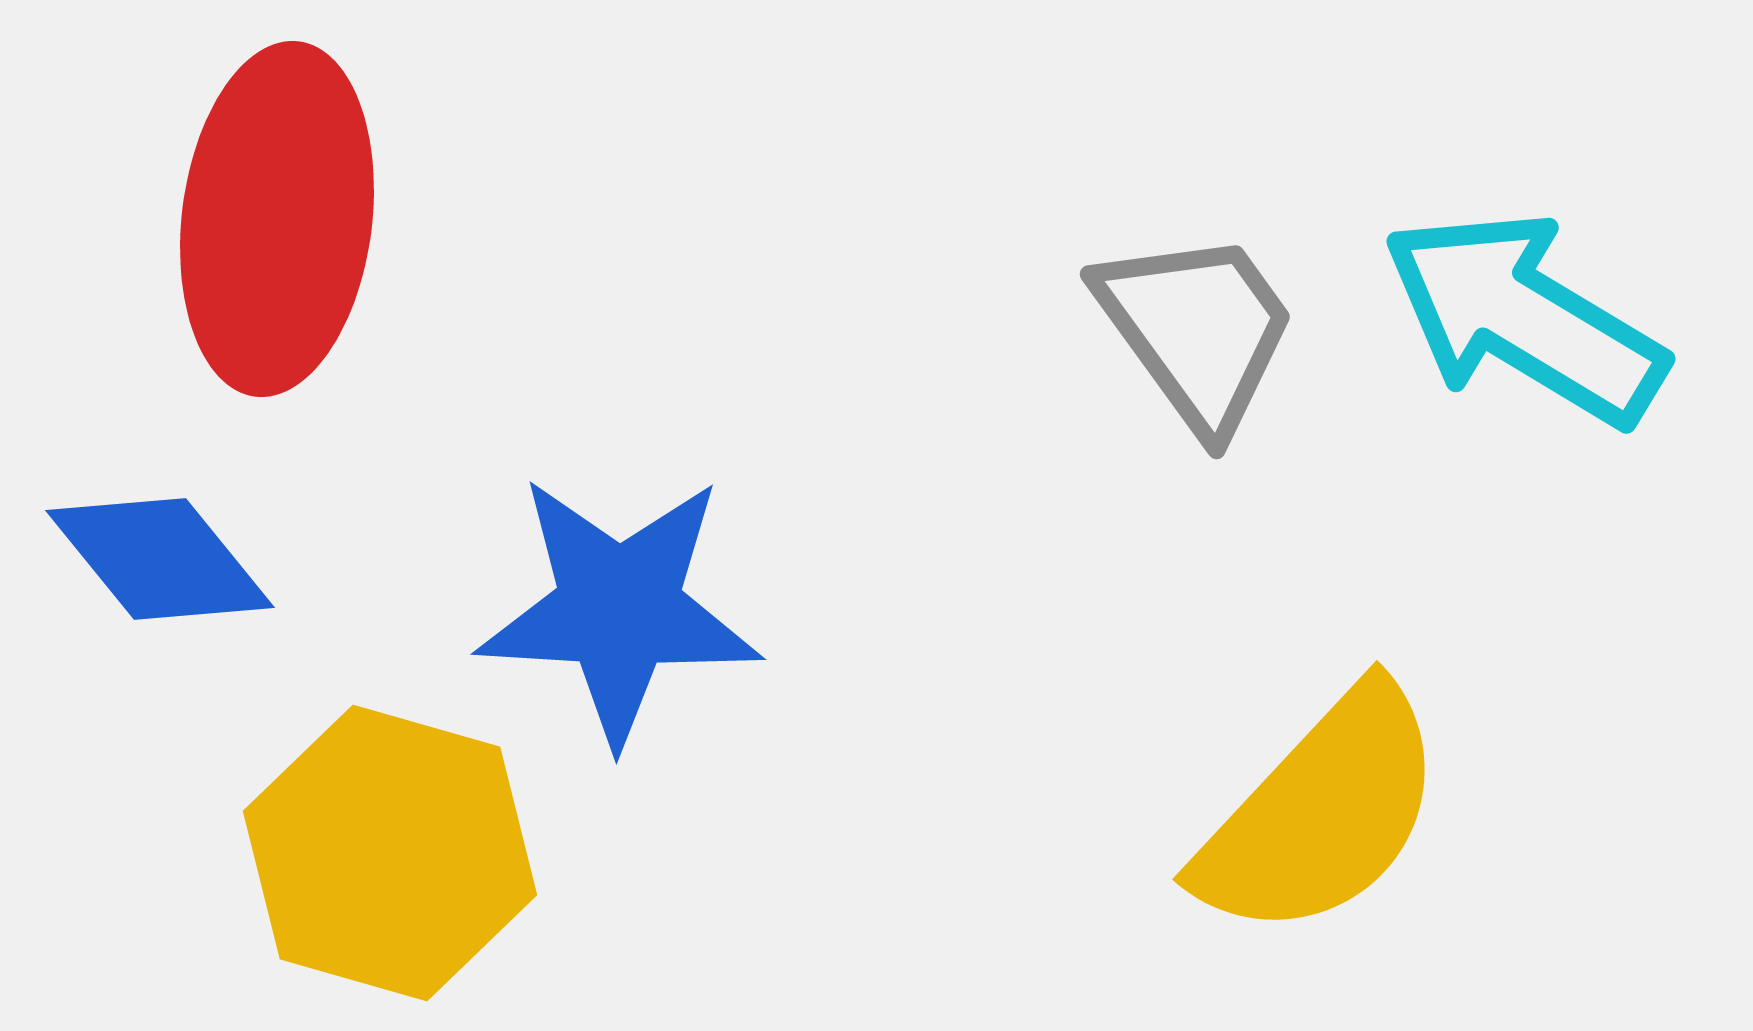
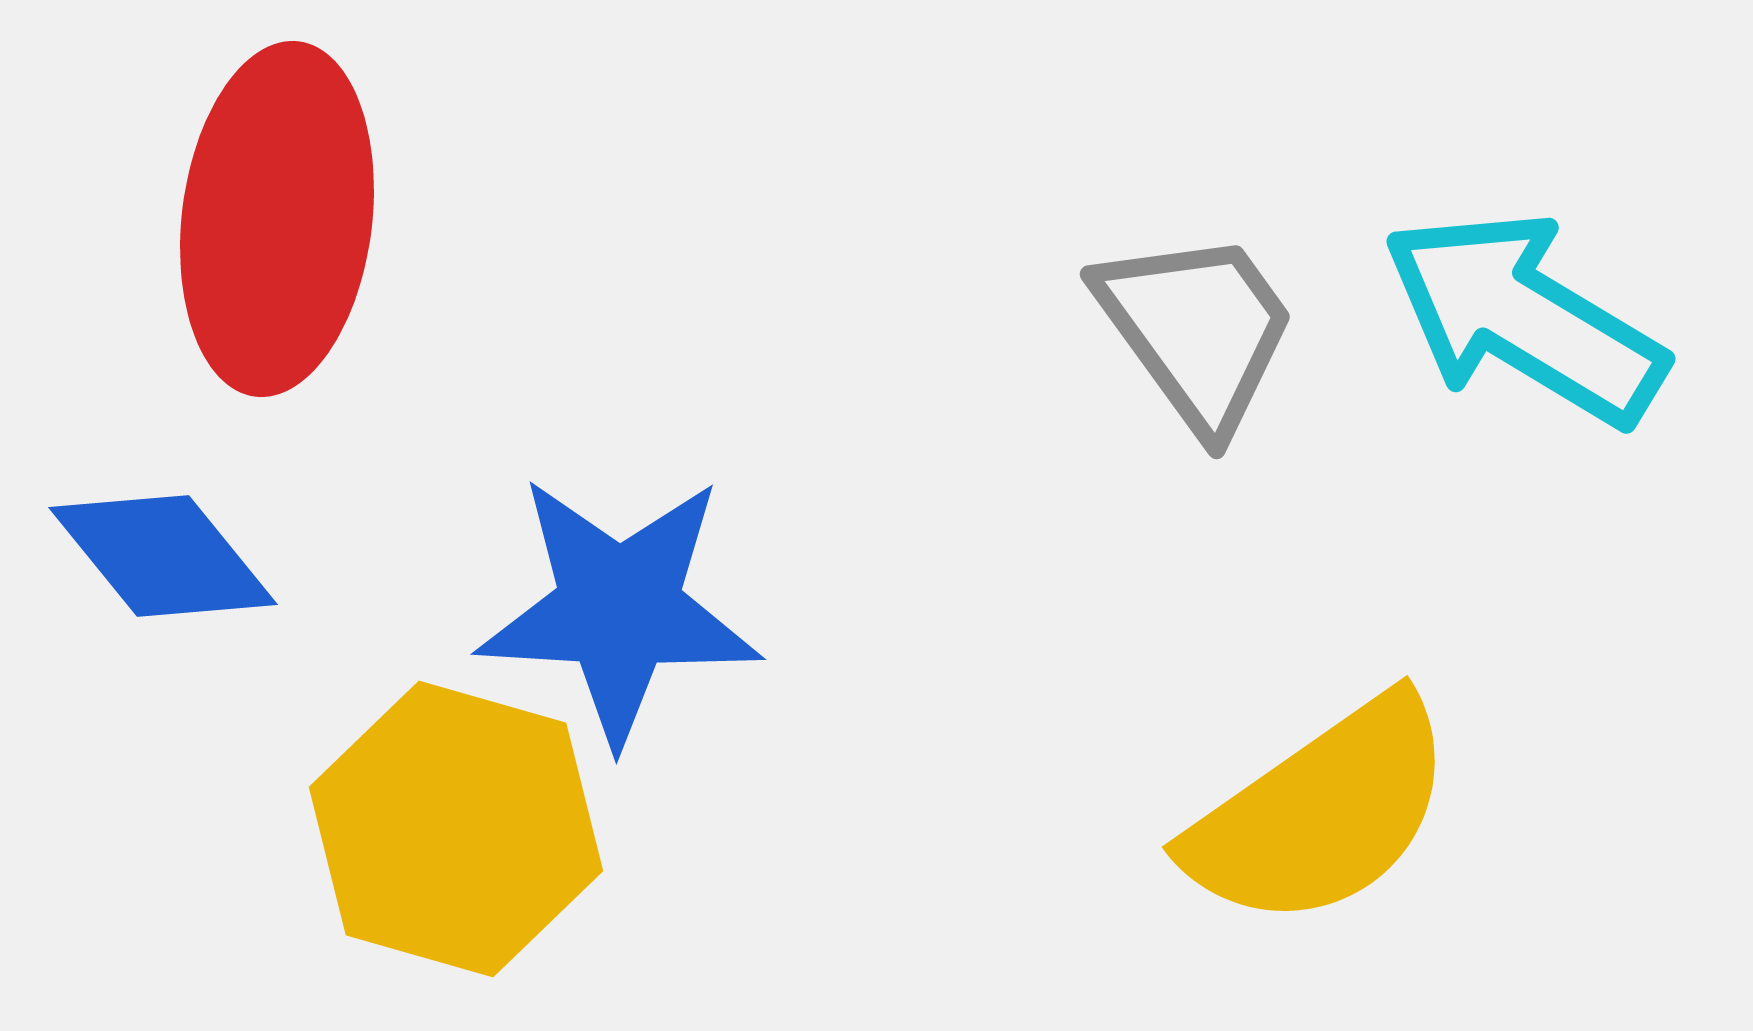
blue diamond: moved 3 px right, 3 px up
yellow semicircle: rotated 12 degrees clockwise
yellow hexagon: moved 66 px right, 24 px up
